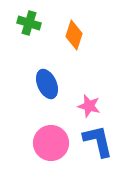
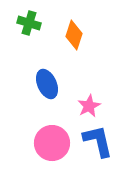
pink star: rotated 30 degrees clockwise
pink circle: moved 1 px right
